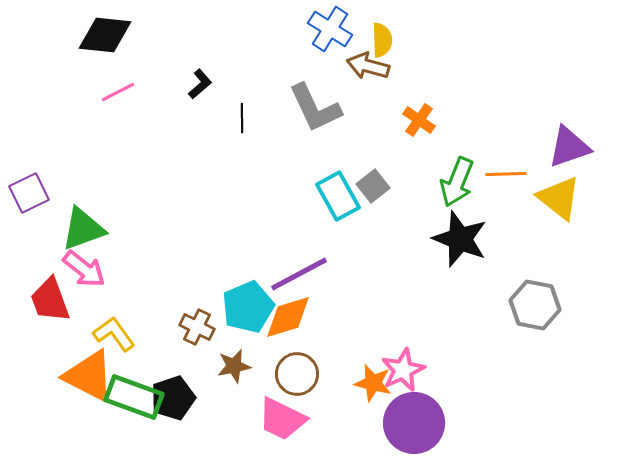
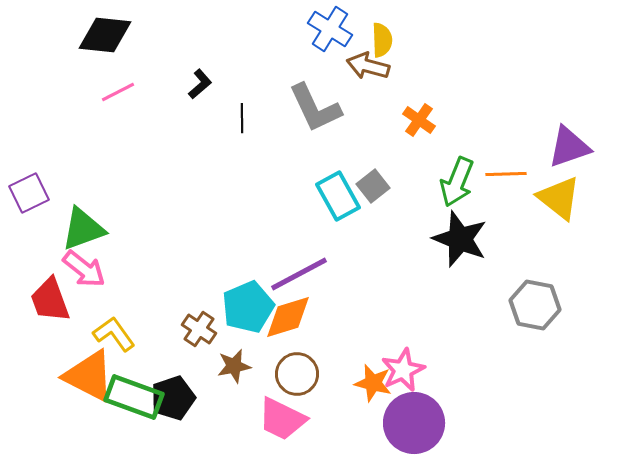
brown cross: moved 2 px right, 2 px down; rotated 8 degrees clockwise
